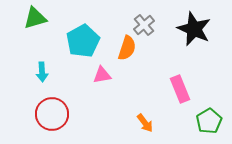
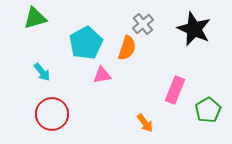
gray cross: moved 1 px left, 1 px up
cyan pentagon: moved 3 px right, 2 px down
cyan arrow: rotated 36 degrees counterclockwise
pink rectangle: moved 5 px left, 1 px down; rotated 44 degrees clockwise
green pentagon: moved 1 px left, 11 px up
